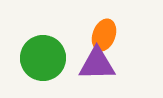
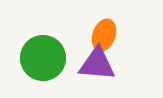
purple triangle: rotated 6 degrees clockwise
